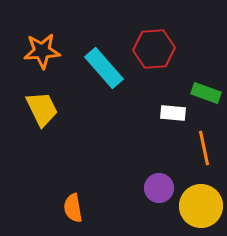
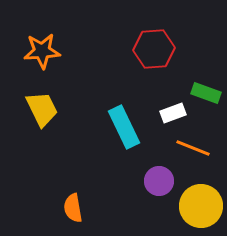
cyan rectangle: moved 20 px right, 59 px down; rotated 15 degrees clockwise
white rectangle: rotated 25 degrees counterclockwise
orange line: moved 11 px left; rotated 56 degrees counterclockwise
purple circle: moved 7 px up
